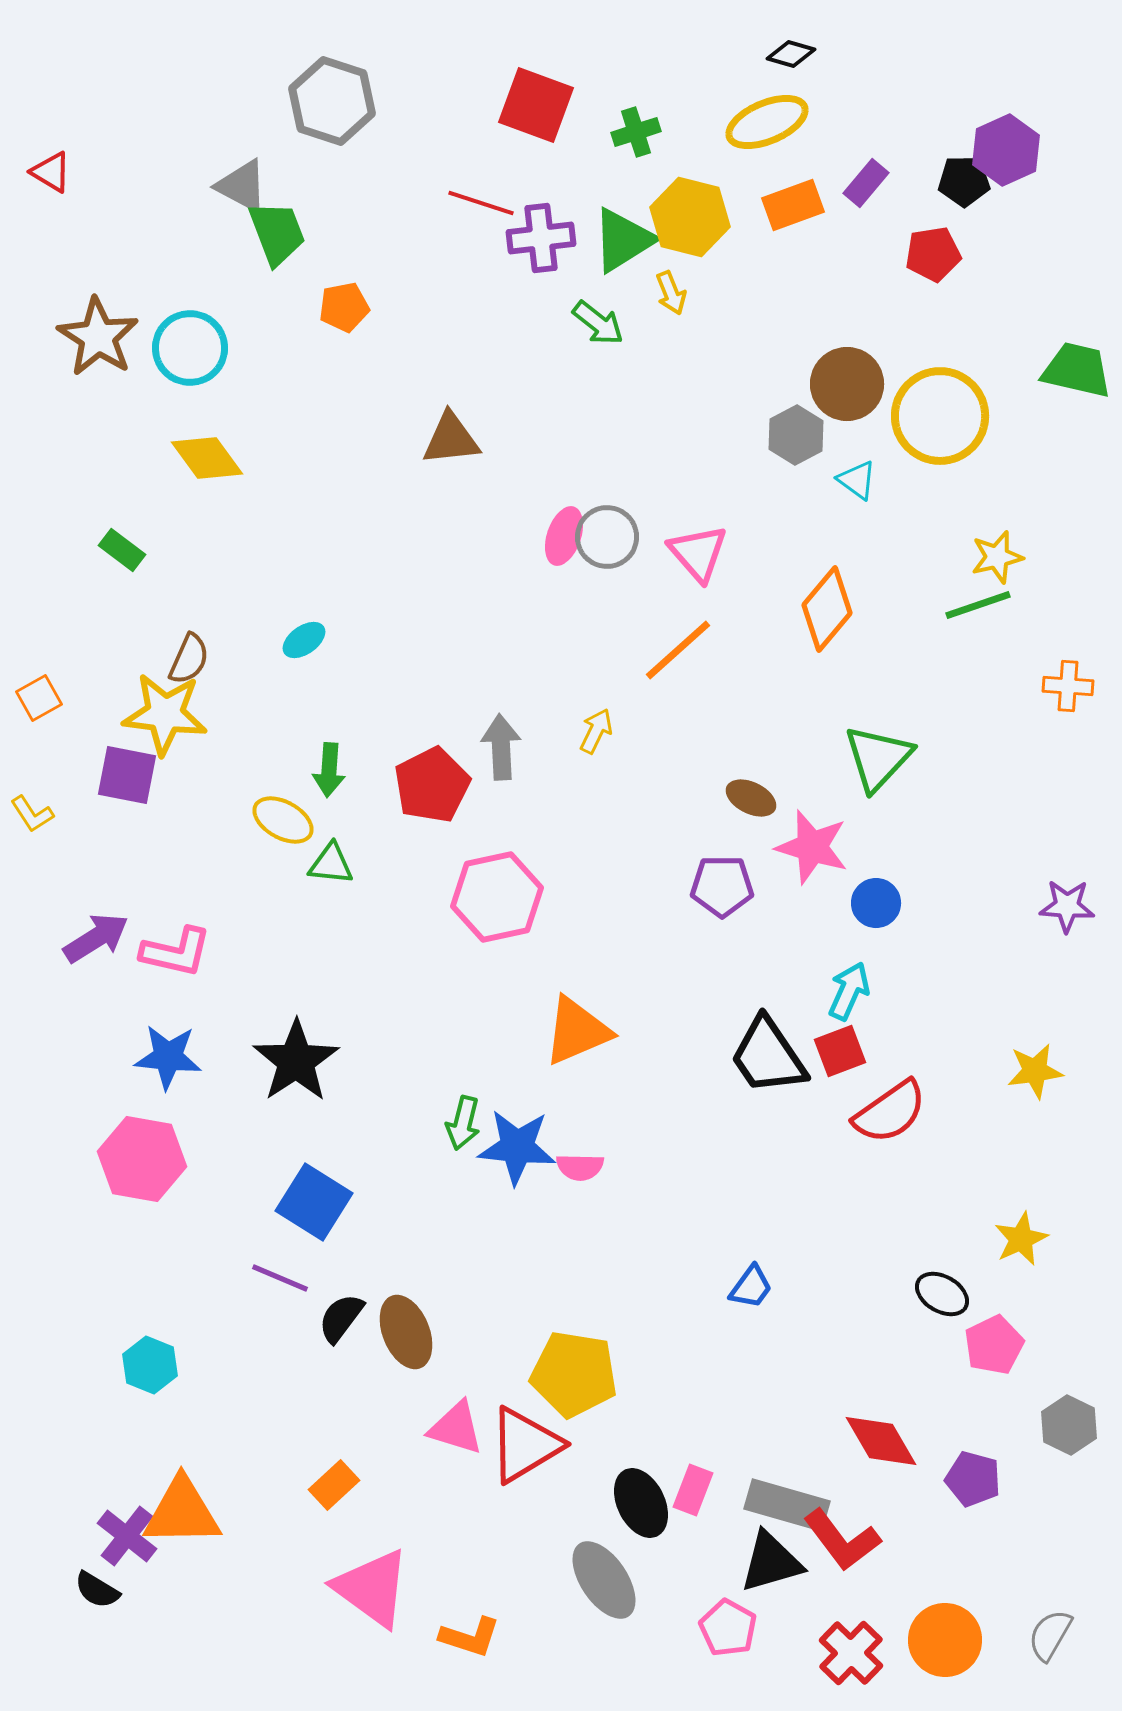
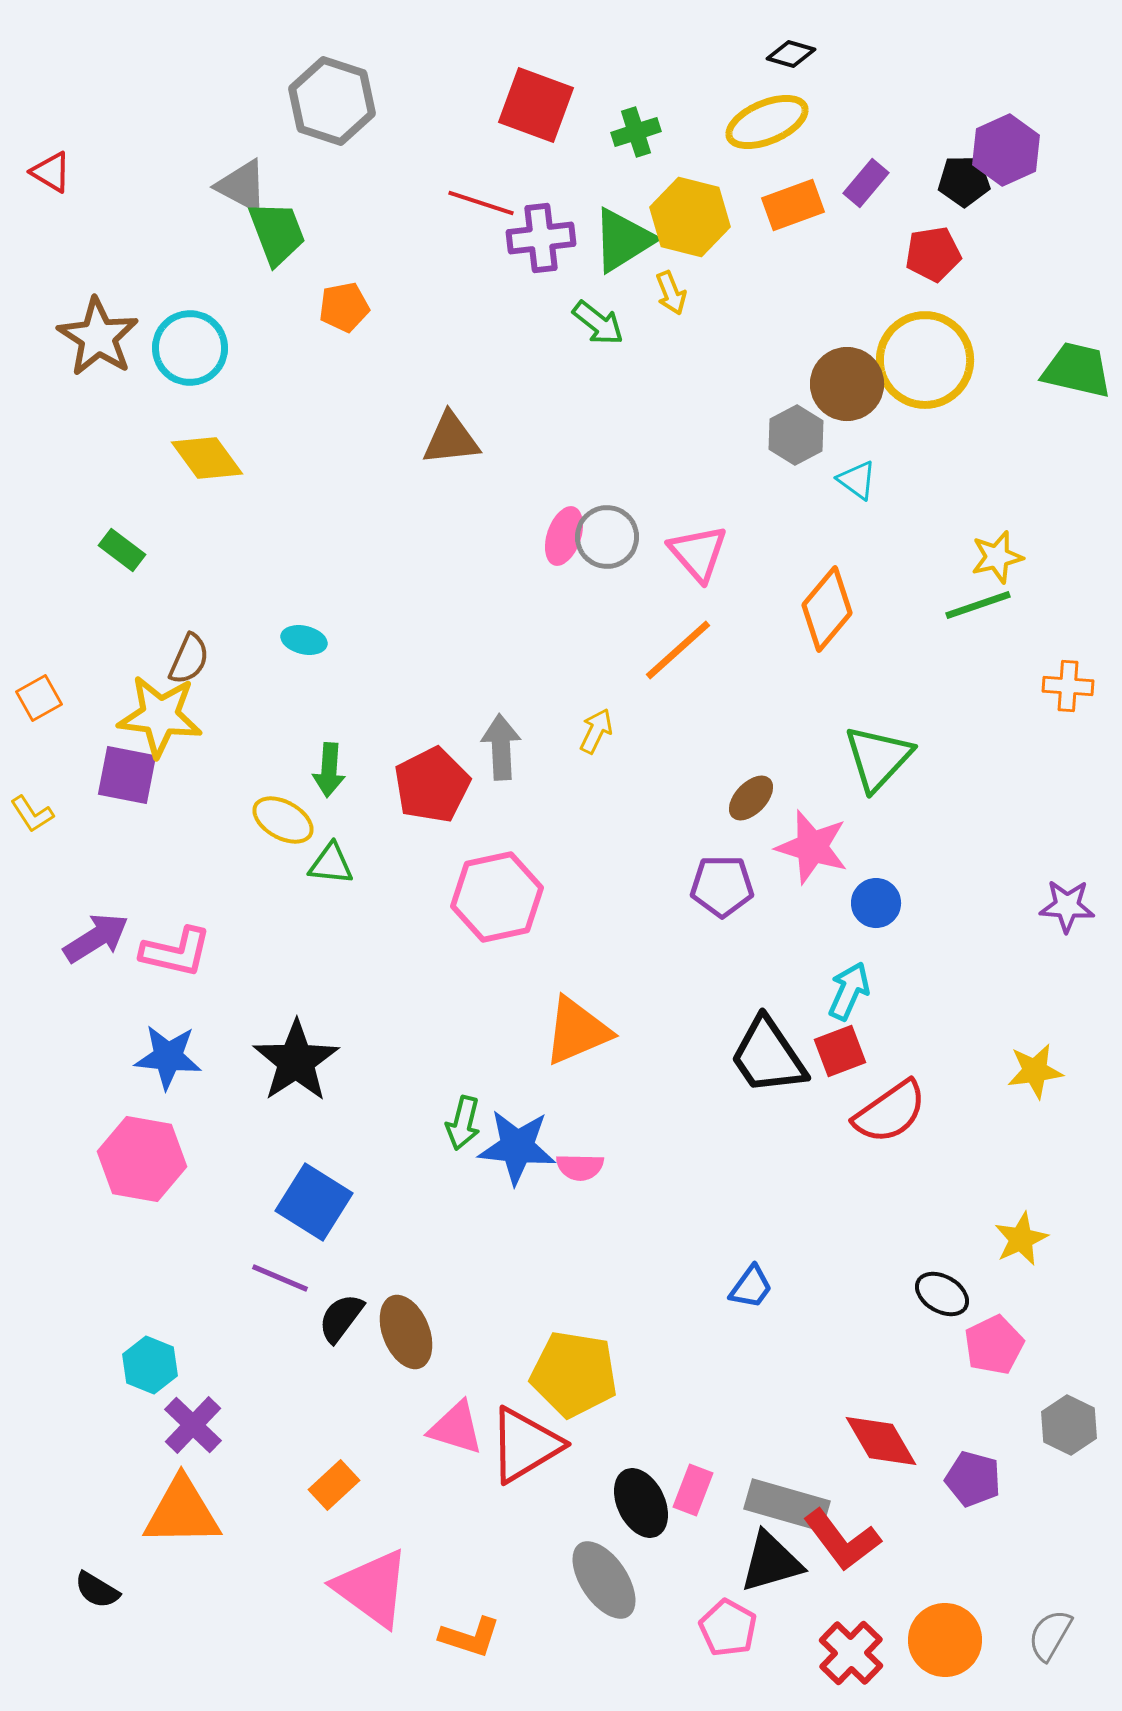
yellow circle at (940, 416): moved 15 px left, 56 px up
cyan ellipse at (304, 640): rotated 48 degrees clockwise
yellow star at (165, 714): moved 5 px left, 2 px down
brown ellipse at (751, 798): rotated 72 degrees counterclockwise
purple cross at (127, 1536): moved 66 px right, 111 px up; rotated 6 degrees clockwise
